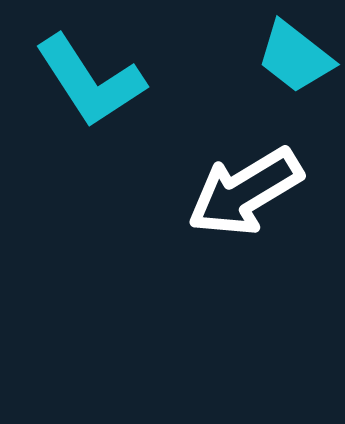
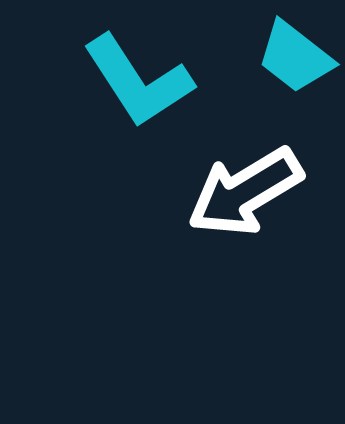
cyan L-shape: moved 48 px right
